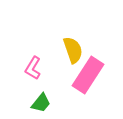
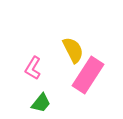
yellow semicircle: rotated 8 degrees counterclockwise
